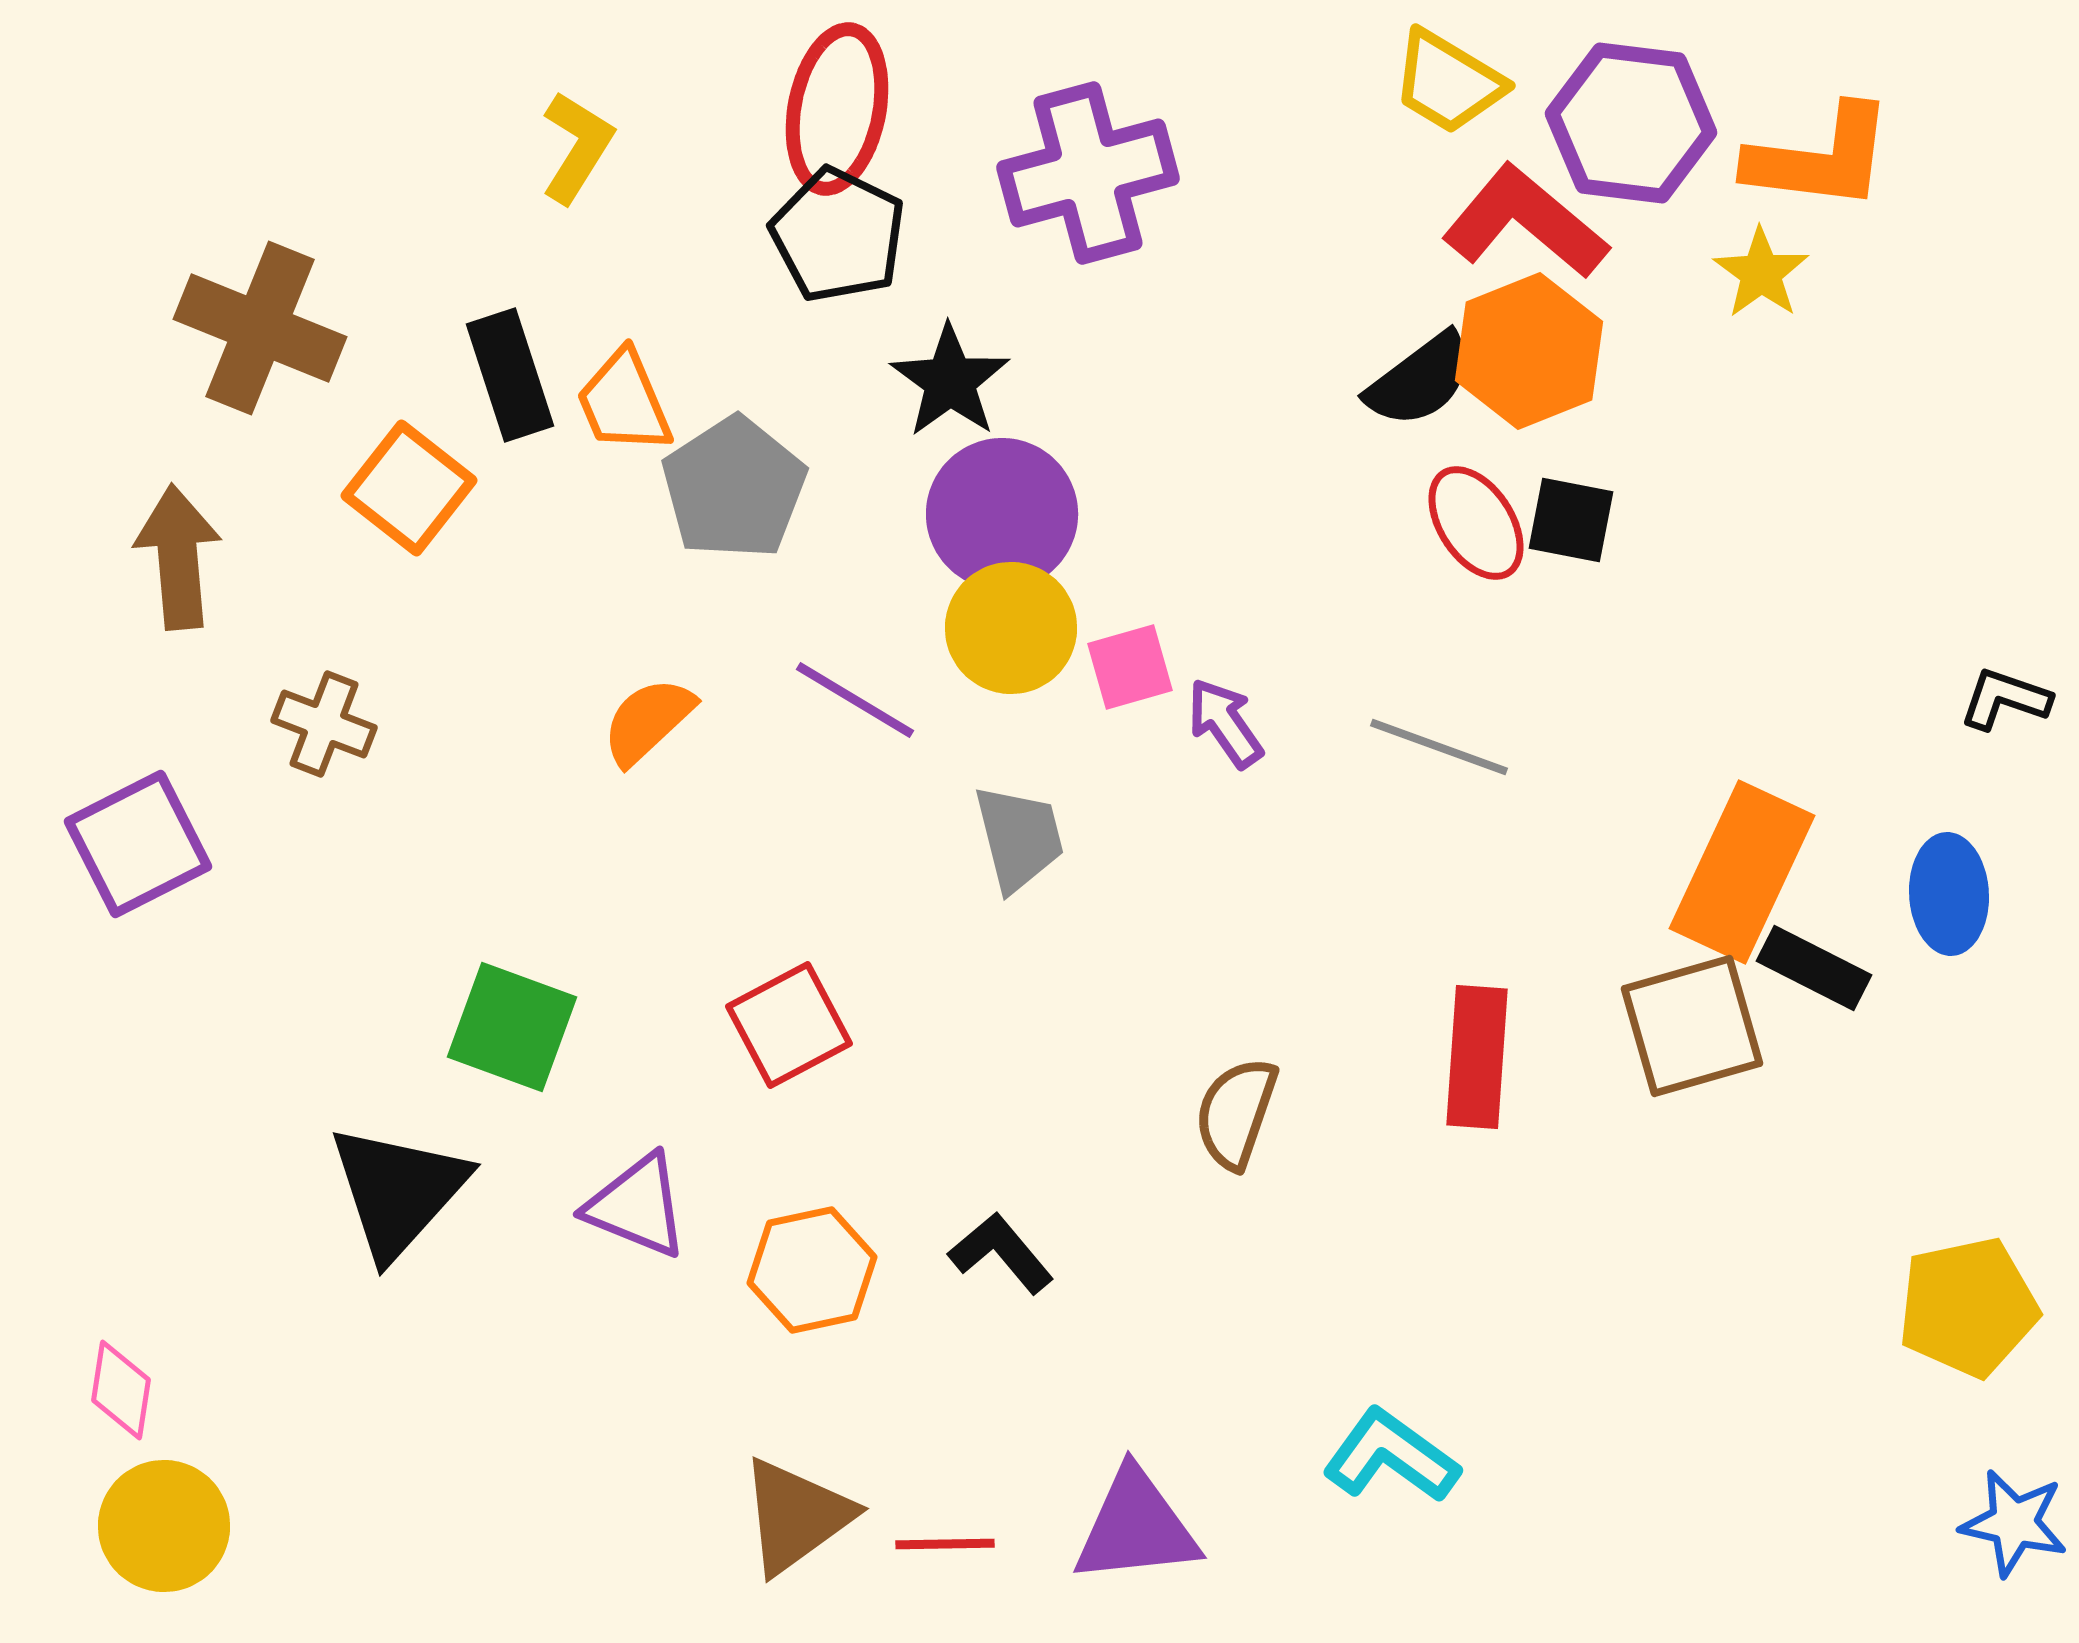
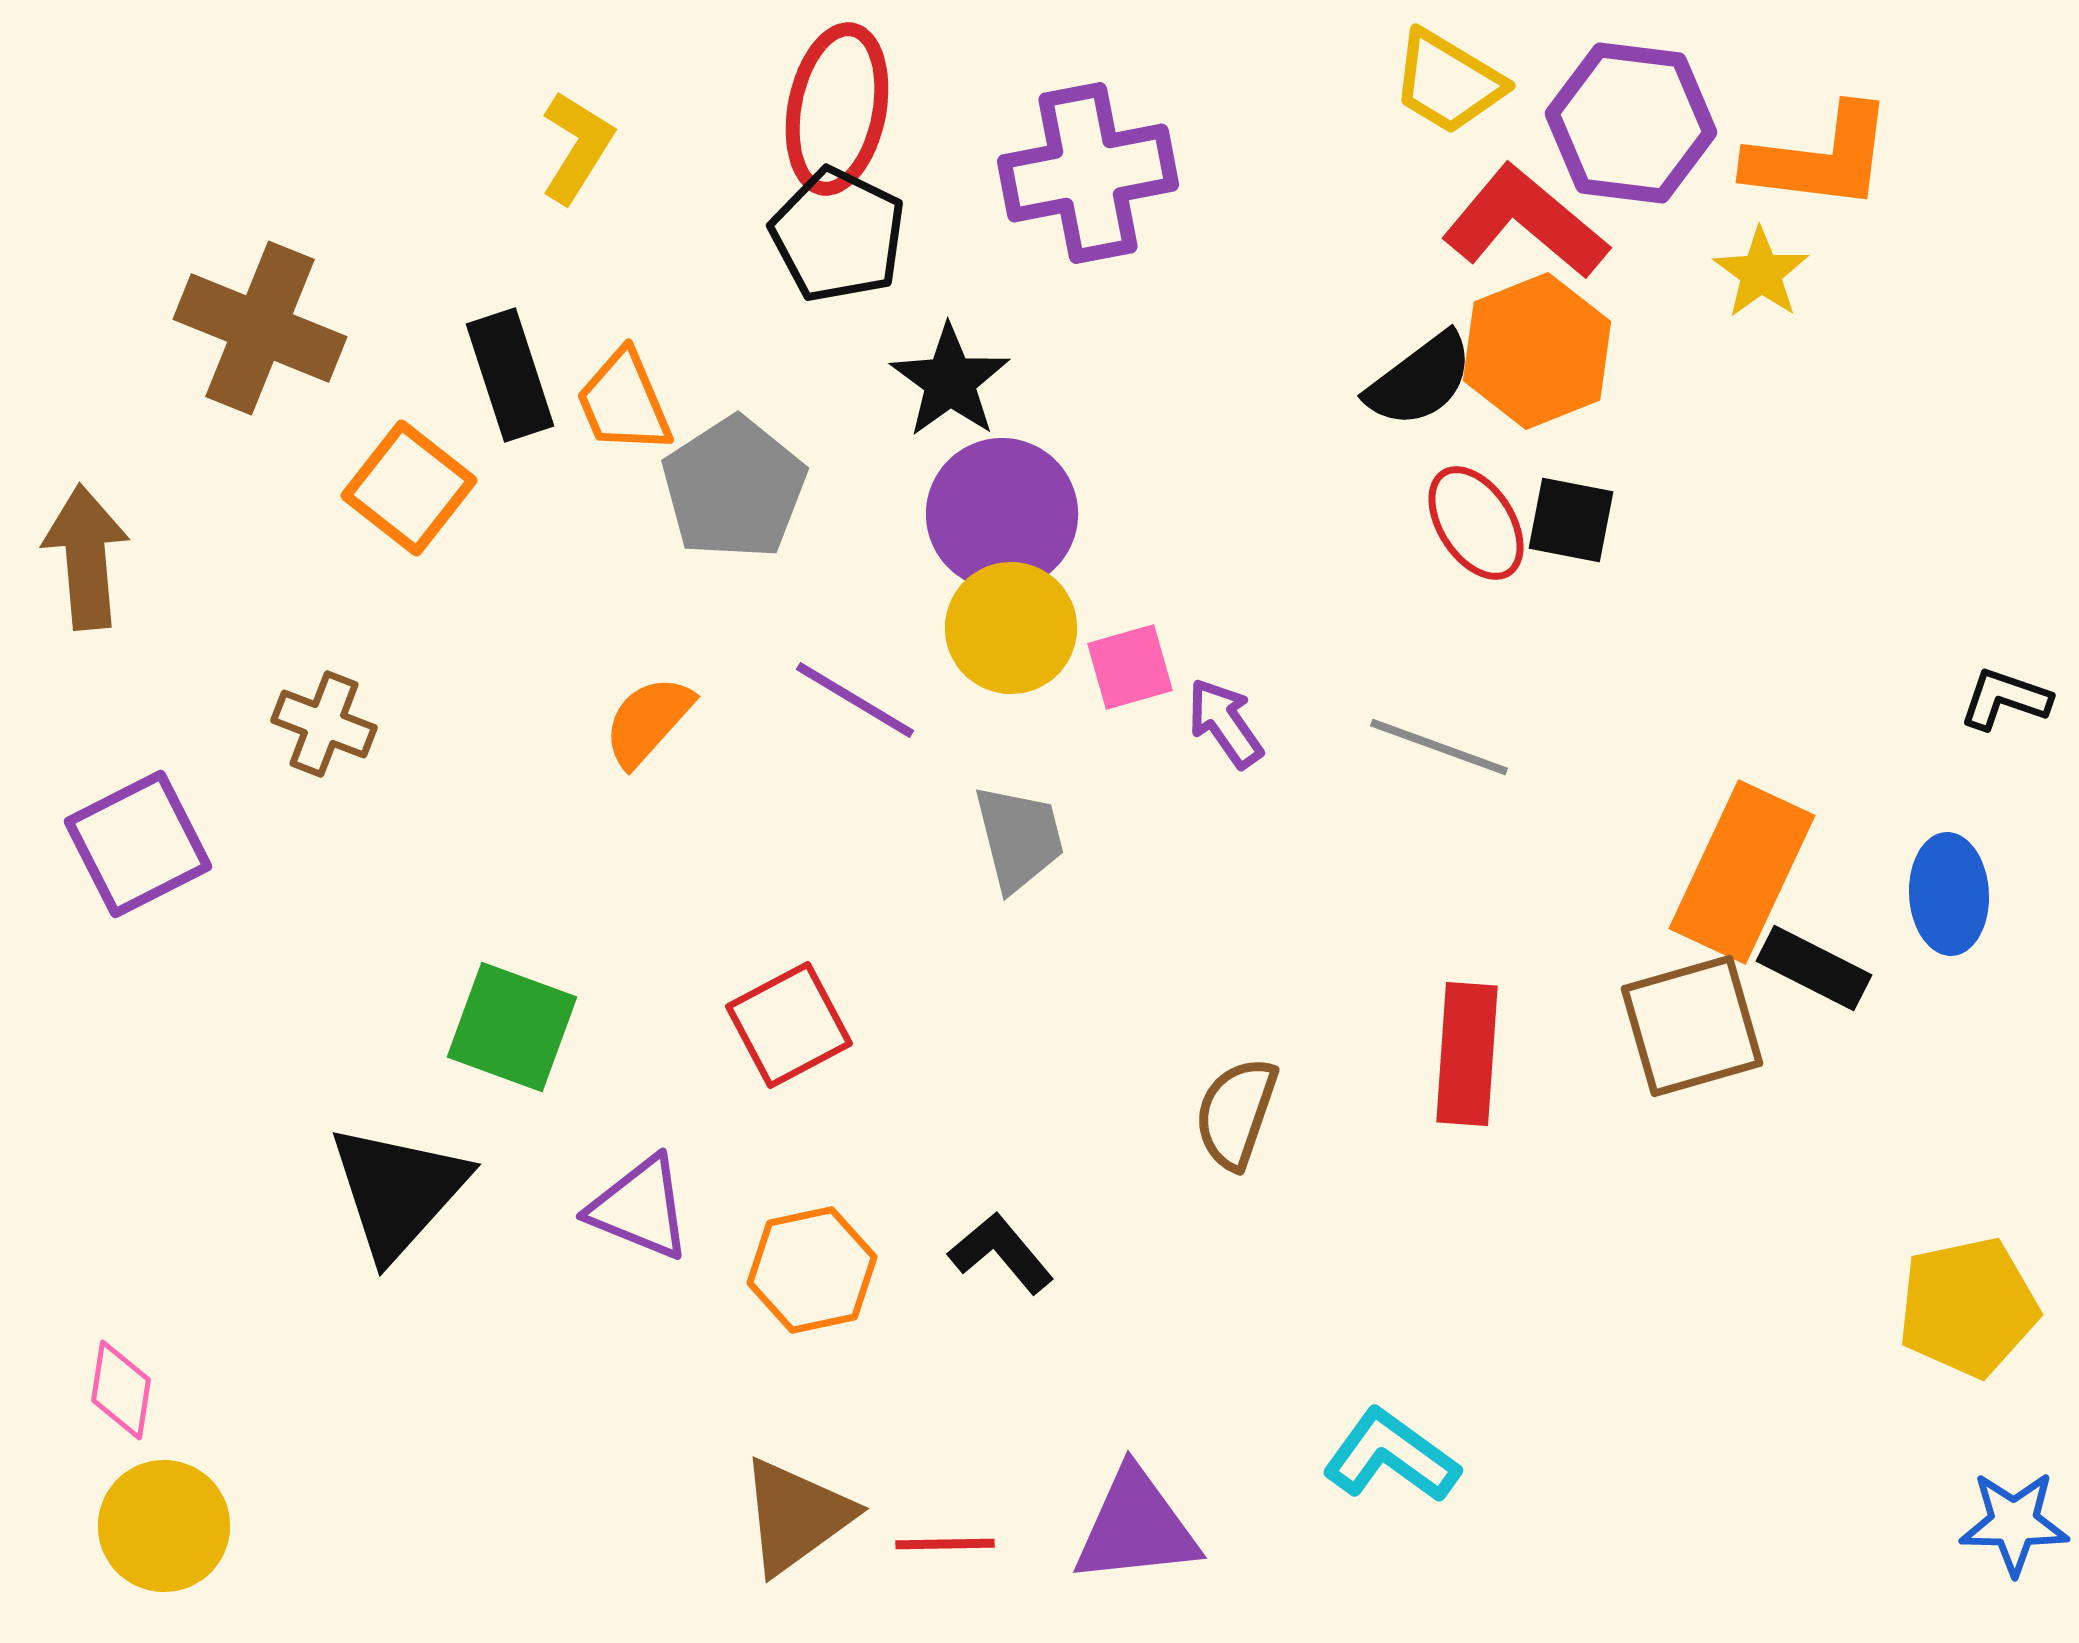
purple cross at (1088, 173): rotated 4 degrees clockwise
orange hexagon at (1529, 351): moved 8 px right
brown arrow at (178, 557): moved 92 px left
orange semicircle at (648, 721): rotated 5 degrees counterclockwise
red rectangle at (1477, 1057): moved 10 px left, 3 px up
purple triangle at (637, 1206): moved 3 px right, 2 px down
blue star at (2014, 1523): rotated 12 degrees counterclockwise
